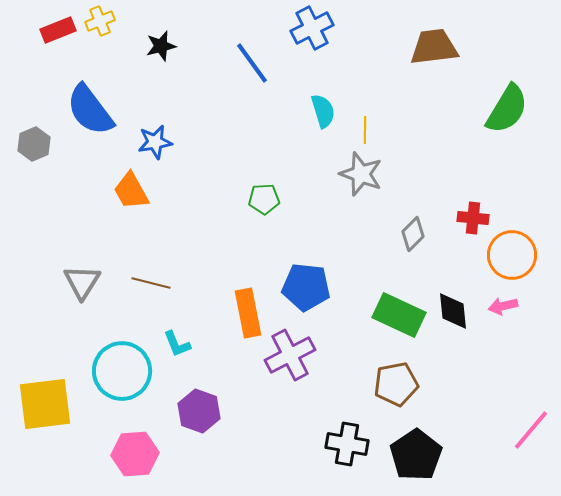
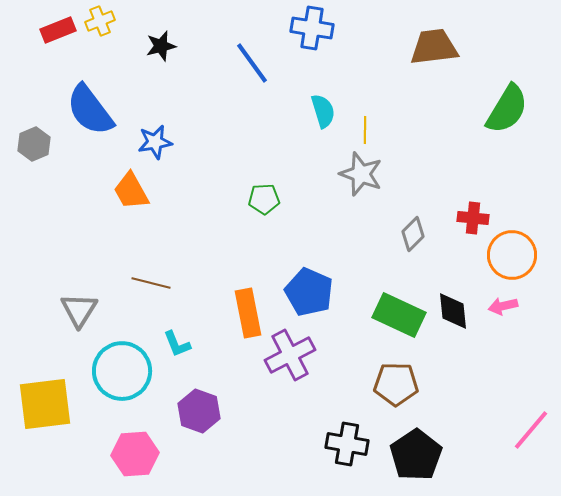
blue cross: rotated 36 degrees clockwise
gray triangle: moved 3 px left, 28 px down
blue pentagon: moved 3 px right, 5 px down; rotated 18 degrees clockwise
brown pentagon: rotated 12 degrees clockwise
